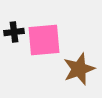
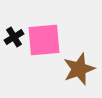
black cross: moved 5 px down; rotated 24 degrees counterclockwise
